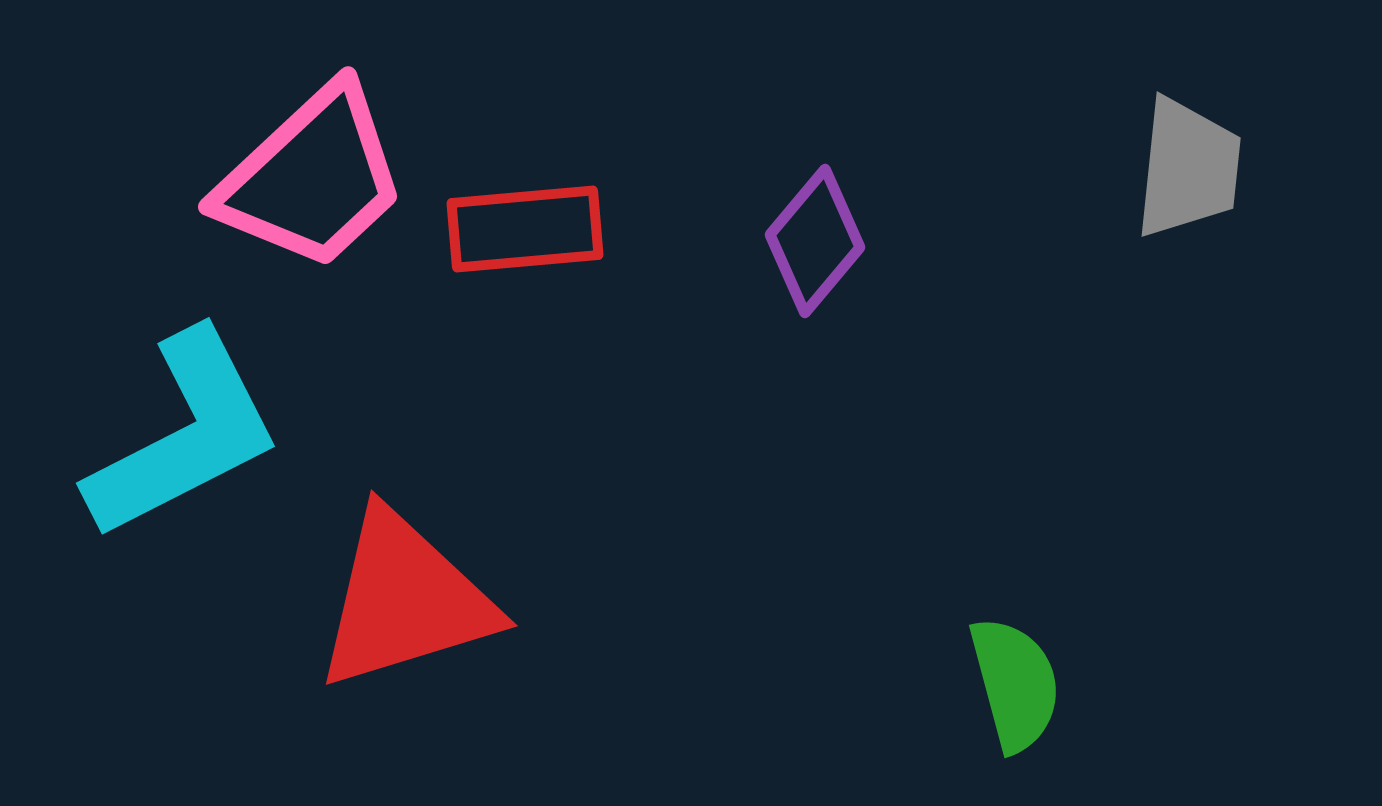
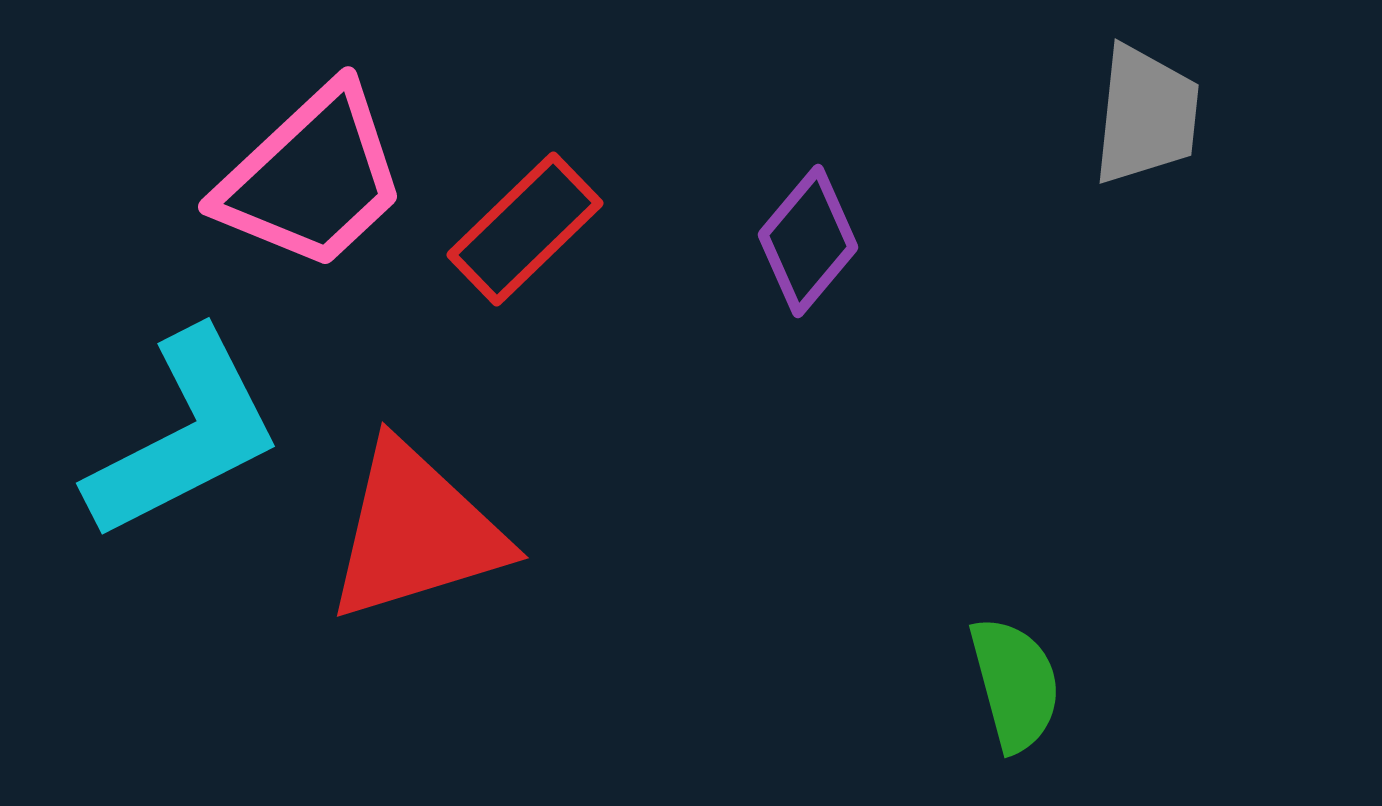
gray trapezoid: moved 42 px left, 53 px up
red rectangle: rotated 39 degrees counterclockwise
purple diamond: moved 7 px left
red triangle: moved 11 px right, 68 px up
